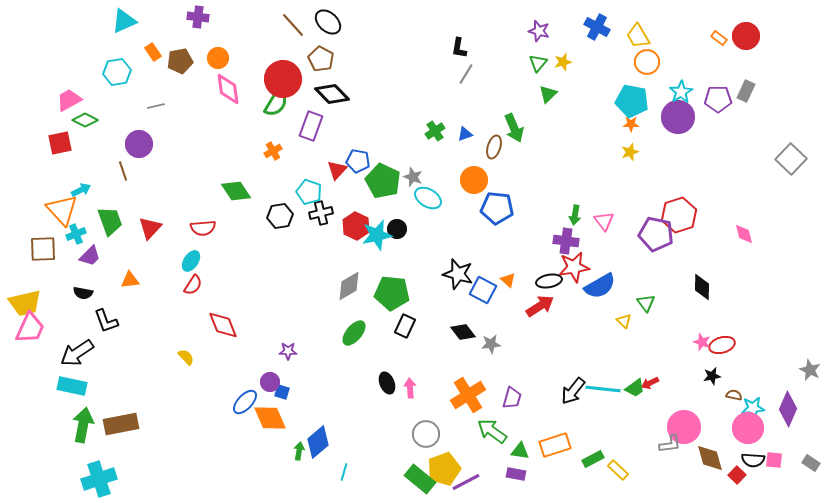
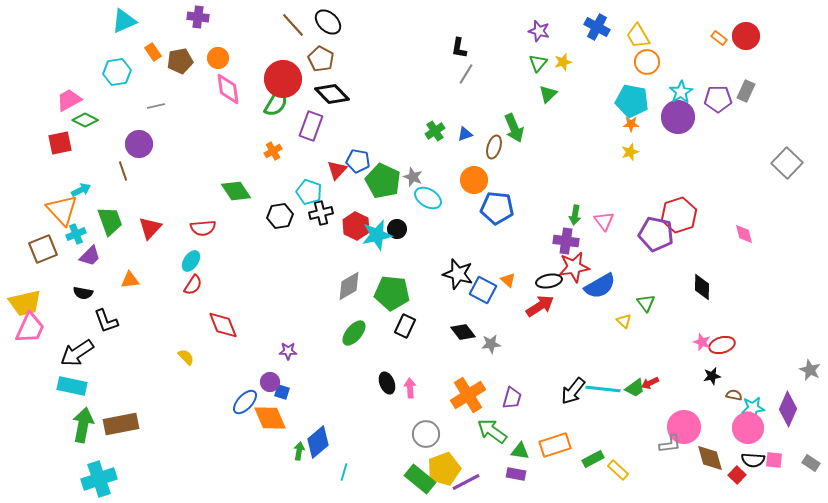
gray square at (791, 159): moved 4 px left, 4 px down
brown square at (43, 249): rotated 20 degrees counterclockwise
